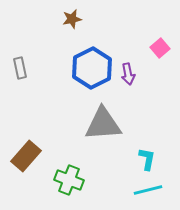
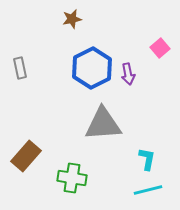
green cross: moved 3 px right, 2 px up; rotated 12 degrees counterclockwise
